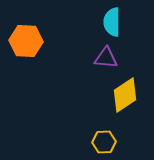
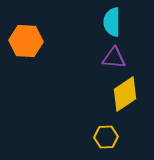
purple triangle: moved 8 px right
yellow diamond: moved 1 px up
yellow hexagon: moved 2 px right, 5 px up
